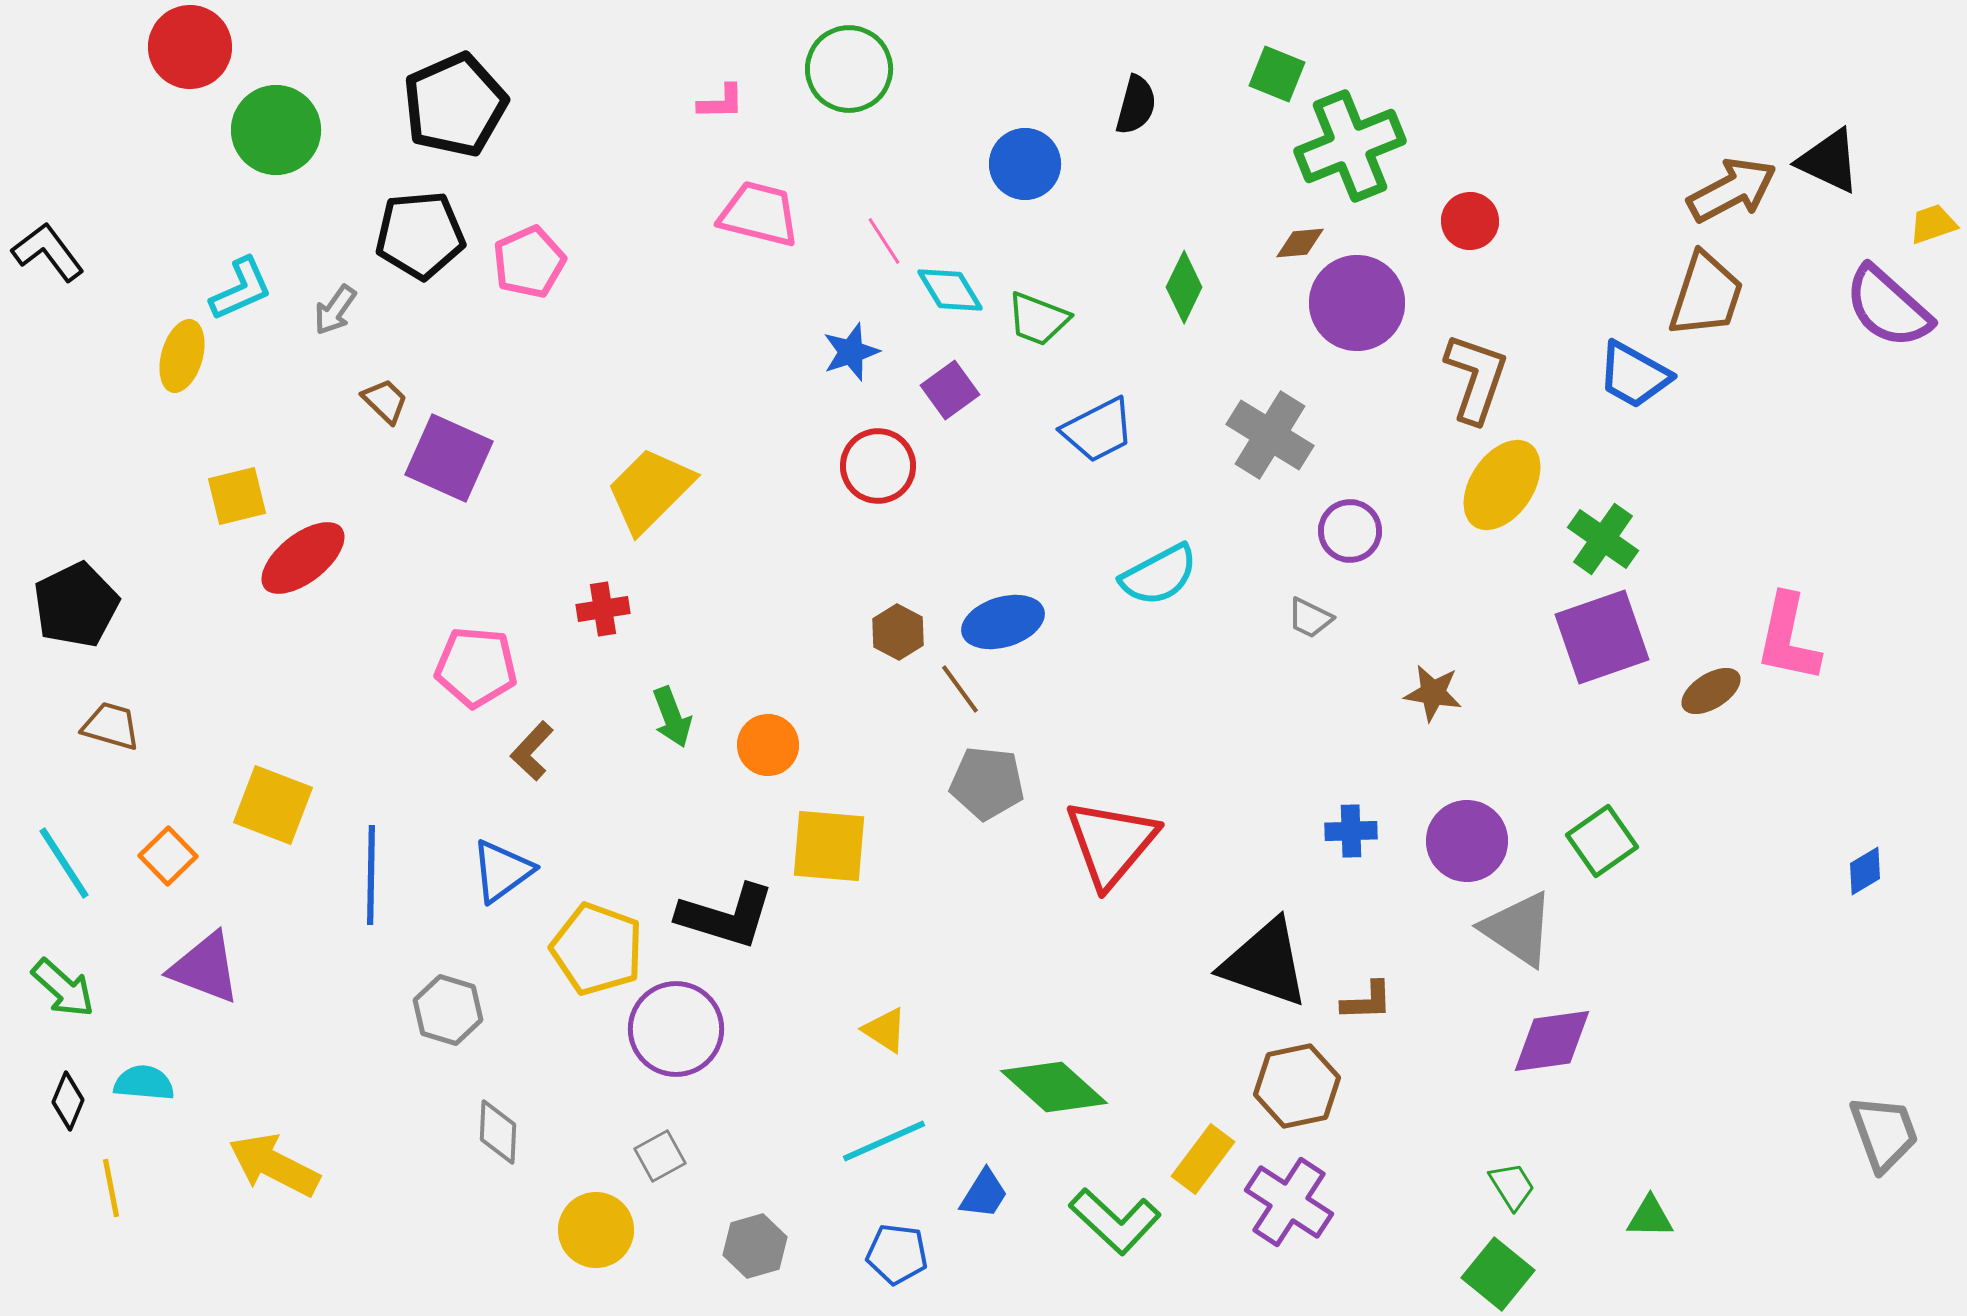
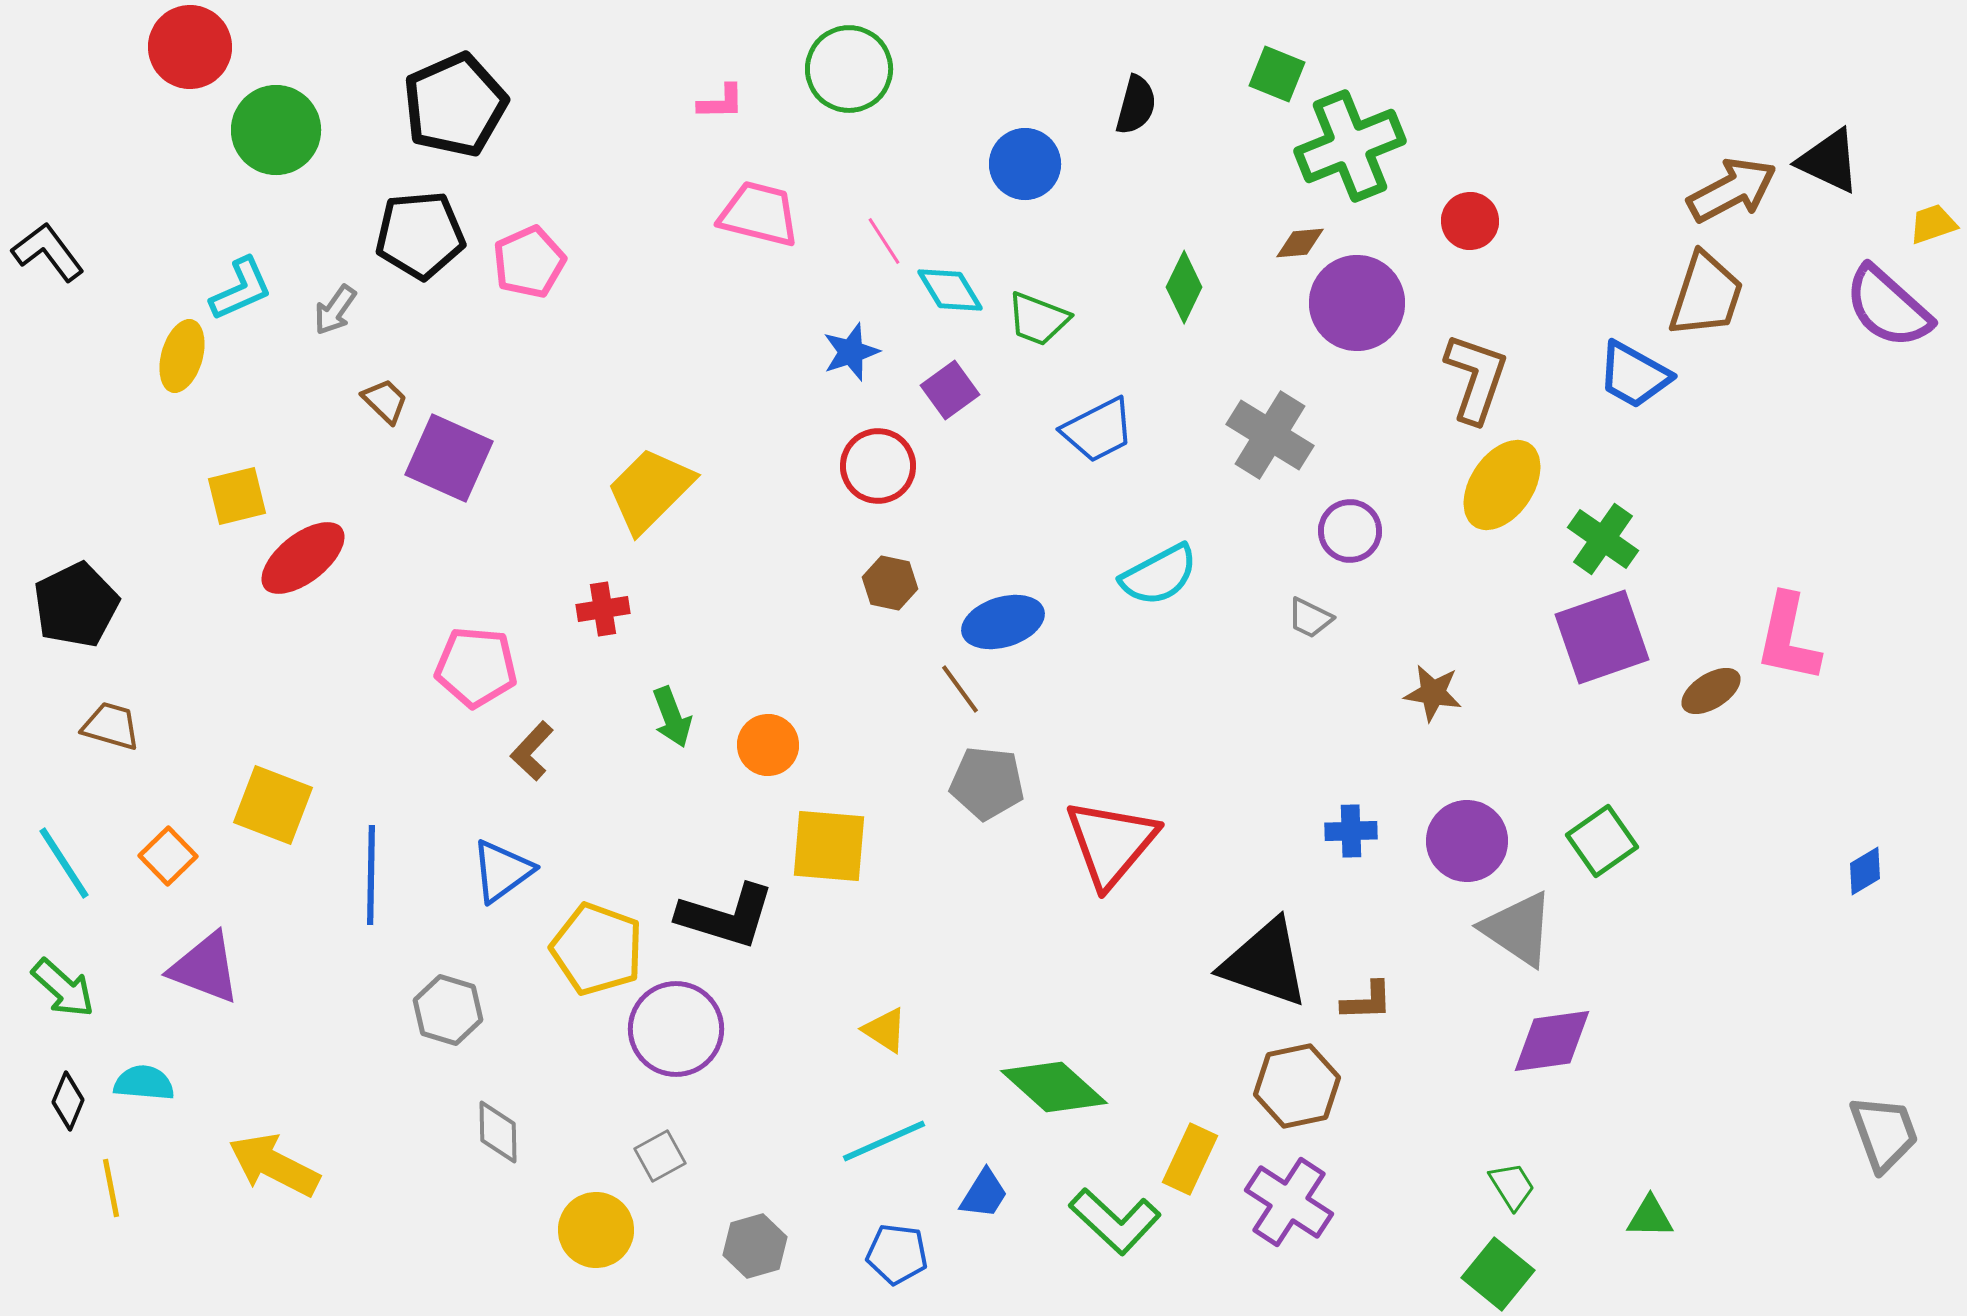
brown hexagon at (898, 632): moved 8 px left, 49 px up; rotated 16 degrees counterclockwise
gray diamond at (498, 1132): rotated 4 degrees counterclockwise
yellow rectangle at (1203, 1159): moved 13 px left; rotated 12 degrees counterclockwise
